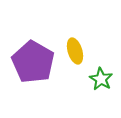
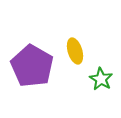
purple pentagon: moved 1 px left, 4 px down
